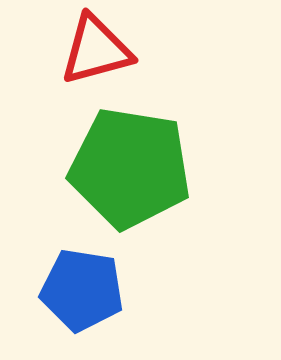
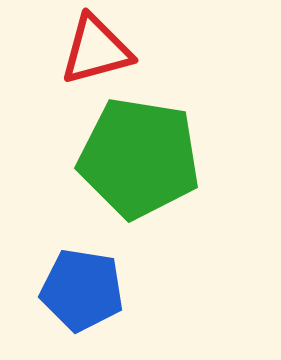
green pentagon: moved 9 px right, 10 px up
